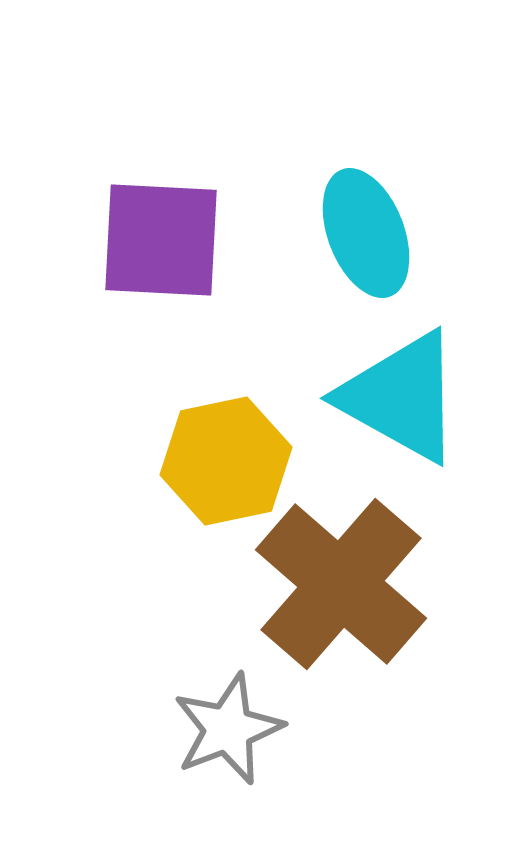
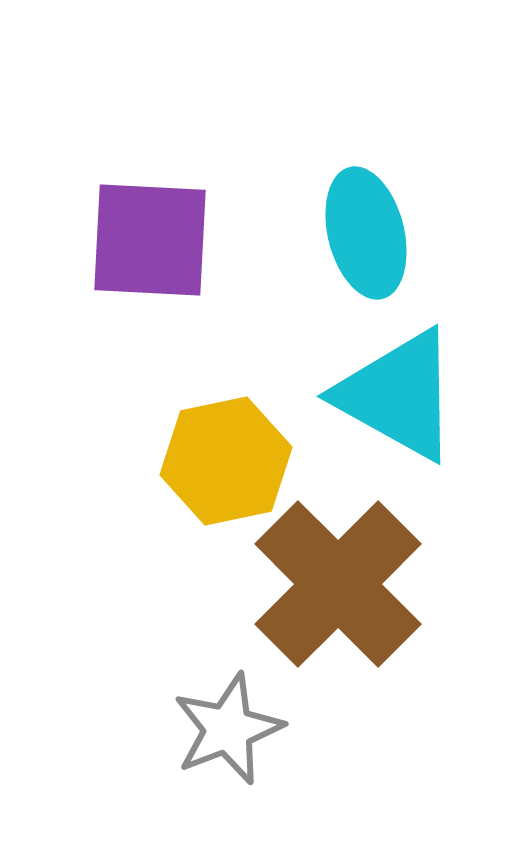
cyan ellipse: rotated 7 degrees clockwise
purple square: moved 11 px left
cyan triangle: moved 3 px left, 2 px up
brown cross: moved 3 px left; rotated 4 degrees clockwise
